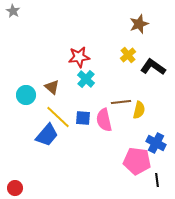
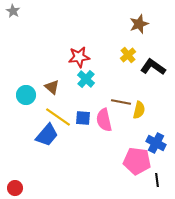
brown line: rotated 18 degrees clockwise
yellow line: rotated 8 degrees counterclockwise
